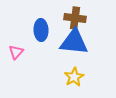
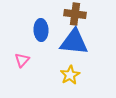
brown cross: moved 4 px up
pink triangle: moved 6 px right, 8 px down
yellow star: moved 4 px left, 2 px up
